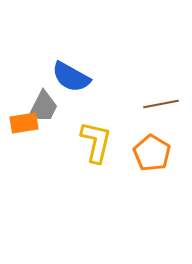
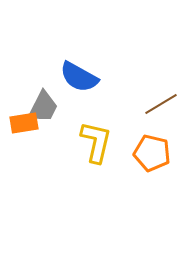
blue semicircle: moved 8 px right
brown line: rotated 20 degrees counterclockwise
orange pentagon: rotated 18 degrees counterclockwise
